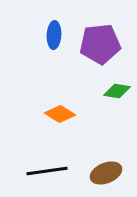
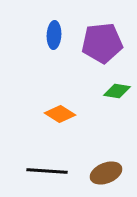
purple pentagon: moved 2 px right, 1 px up
black line: rotated 12 degrees clockwise
